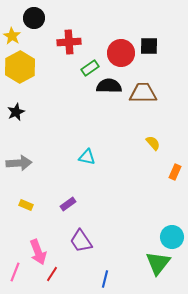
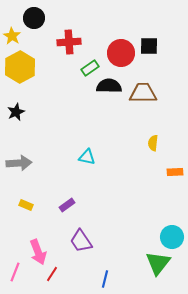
yellow semicircle: rotated 133 degrees counterclockwise
orange rectangle: rotated 63 degrees clockwise
purple rectangle: moved 1 px left, 1 px down
